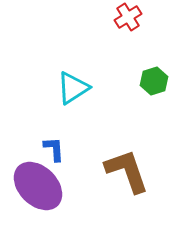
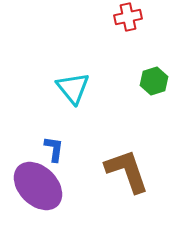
red cross: rotated 20 degrees clockwise
cyan triangle: rotated 36 degrees counterclockwise
blue L-shape: rotated 12 degrees clockwise
